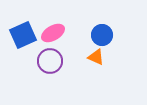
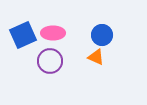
pink ellipse: rotated 30 degrees clockwise
